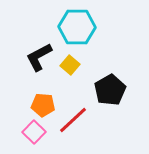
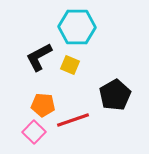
yellow square: rotated 18 degrees counterclockwise
black pentagon: moved 5 px right, 5 px down
red line: rotated 24 degrees clockwise
